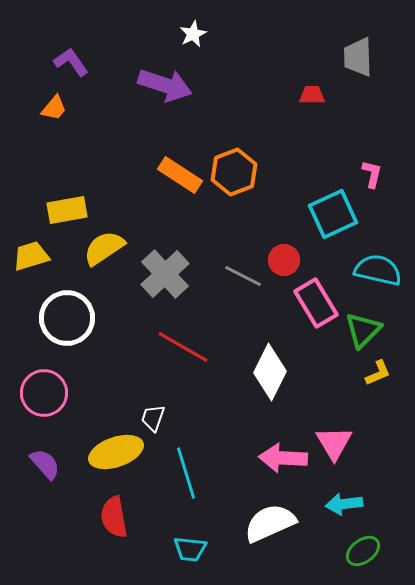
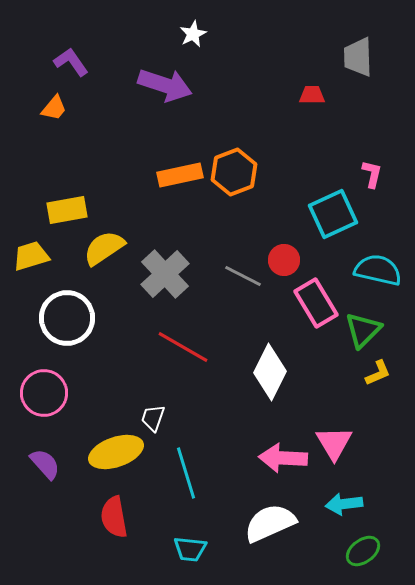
orange rectangle: rotated 45 degrees counterclockwise
